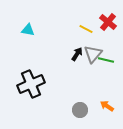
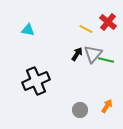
black cross: moved 5 px right, 3 px up
orange arrow: rotated 88 degrees clockwise
